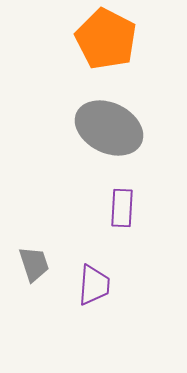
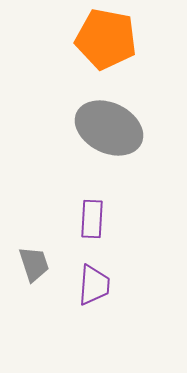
orange pentagon: rotated 16 degrees counterclockwise
purple rectangle: moved 30 px left, 11 px down
